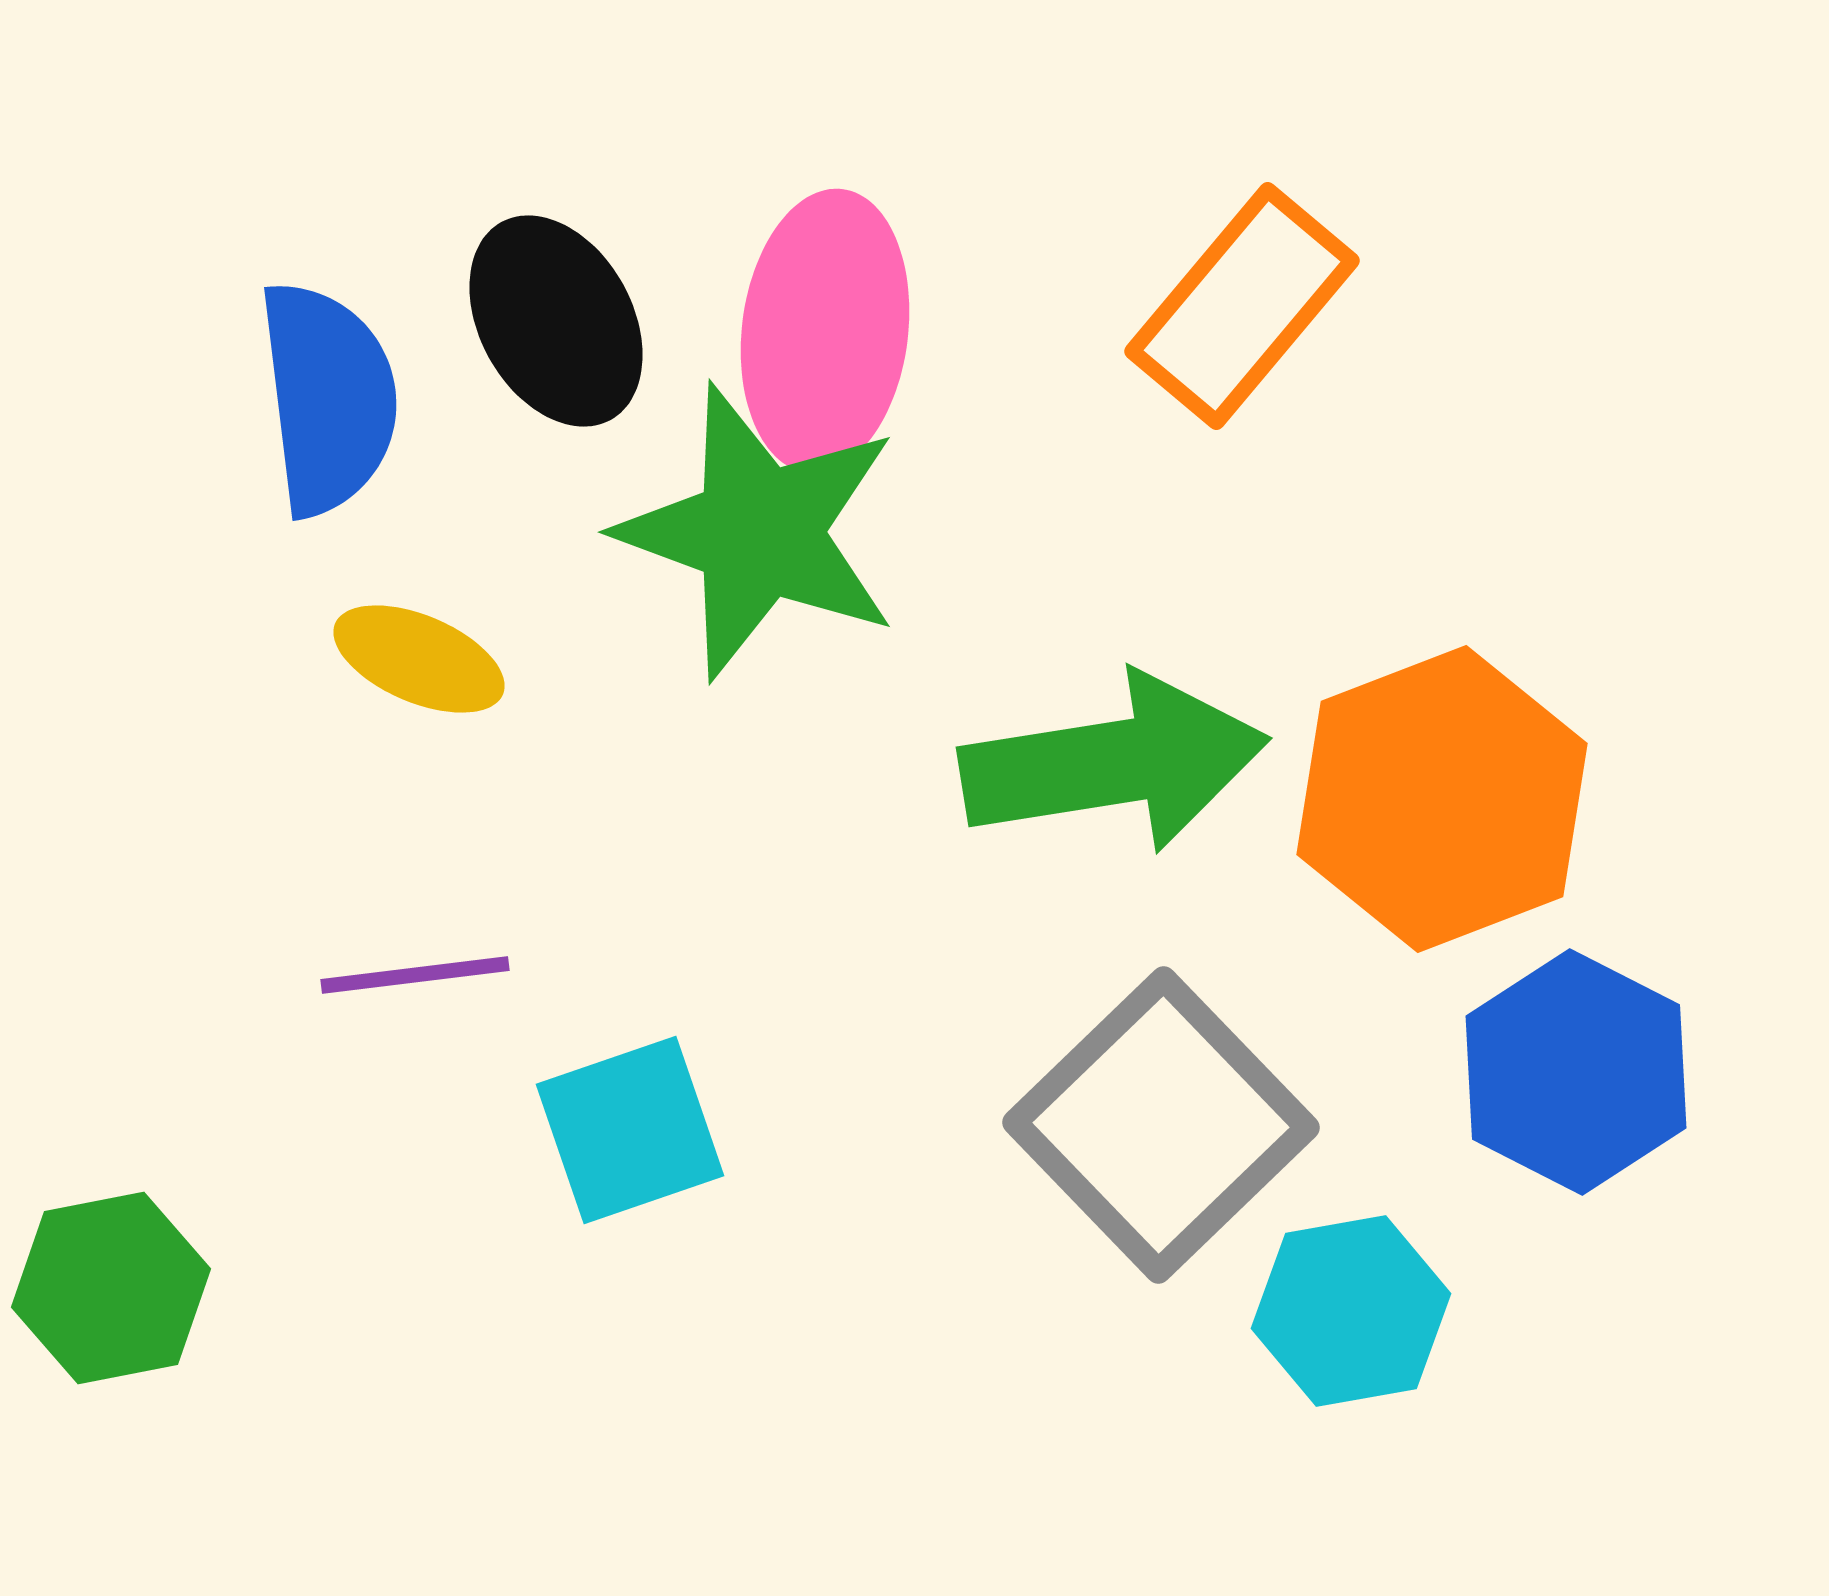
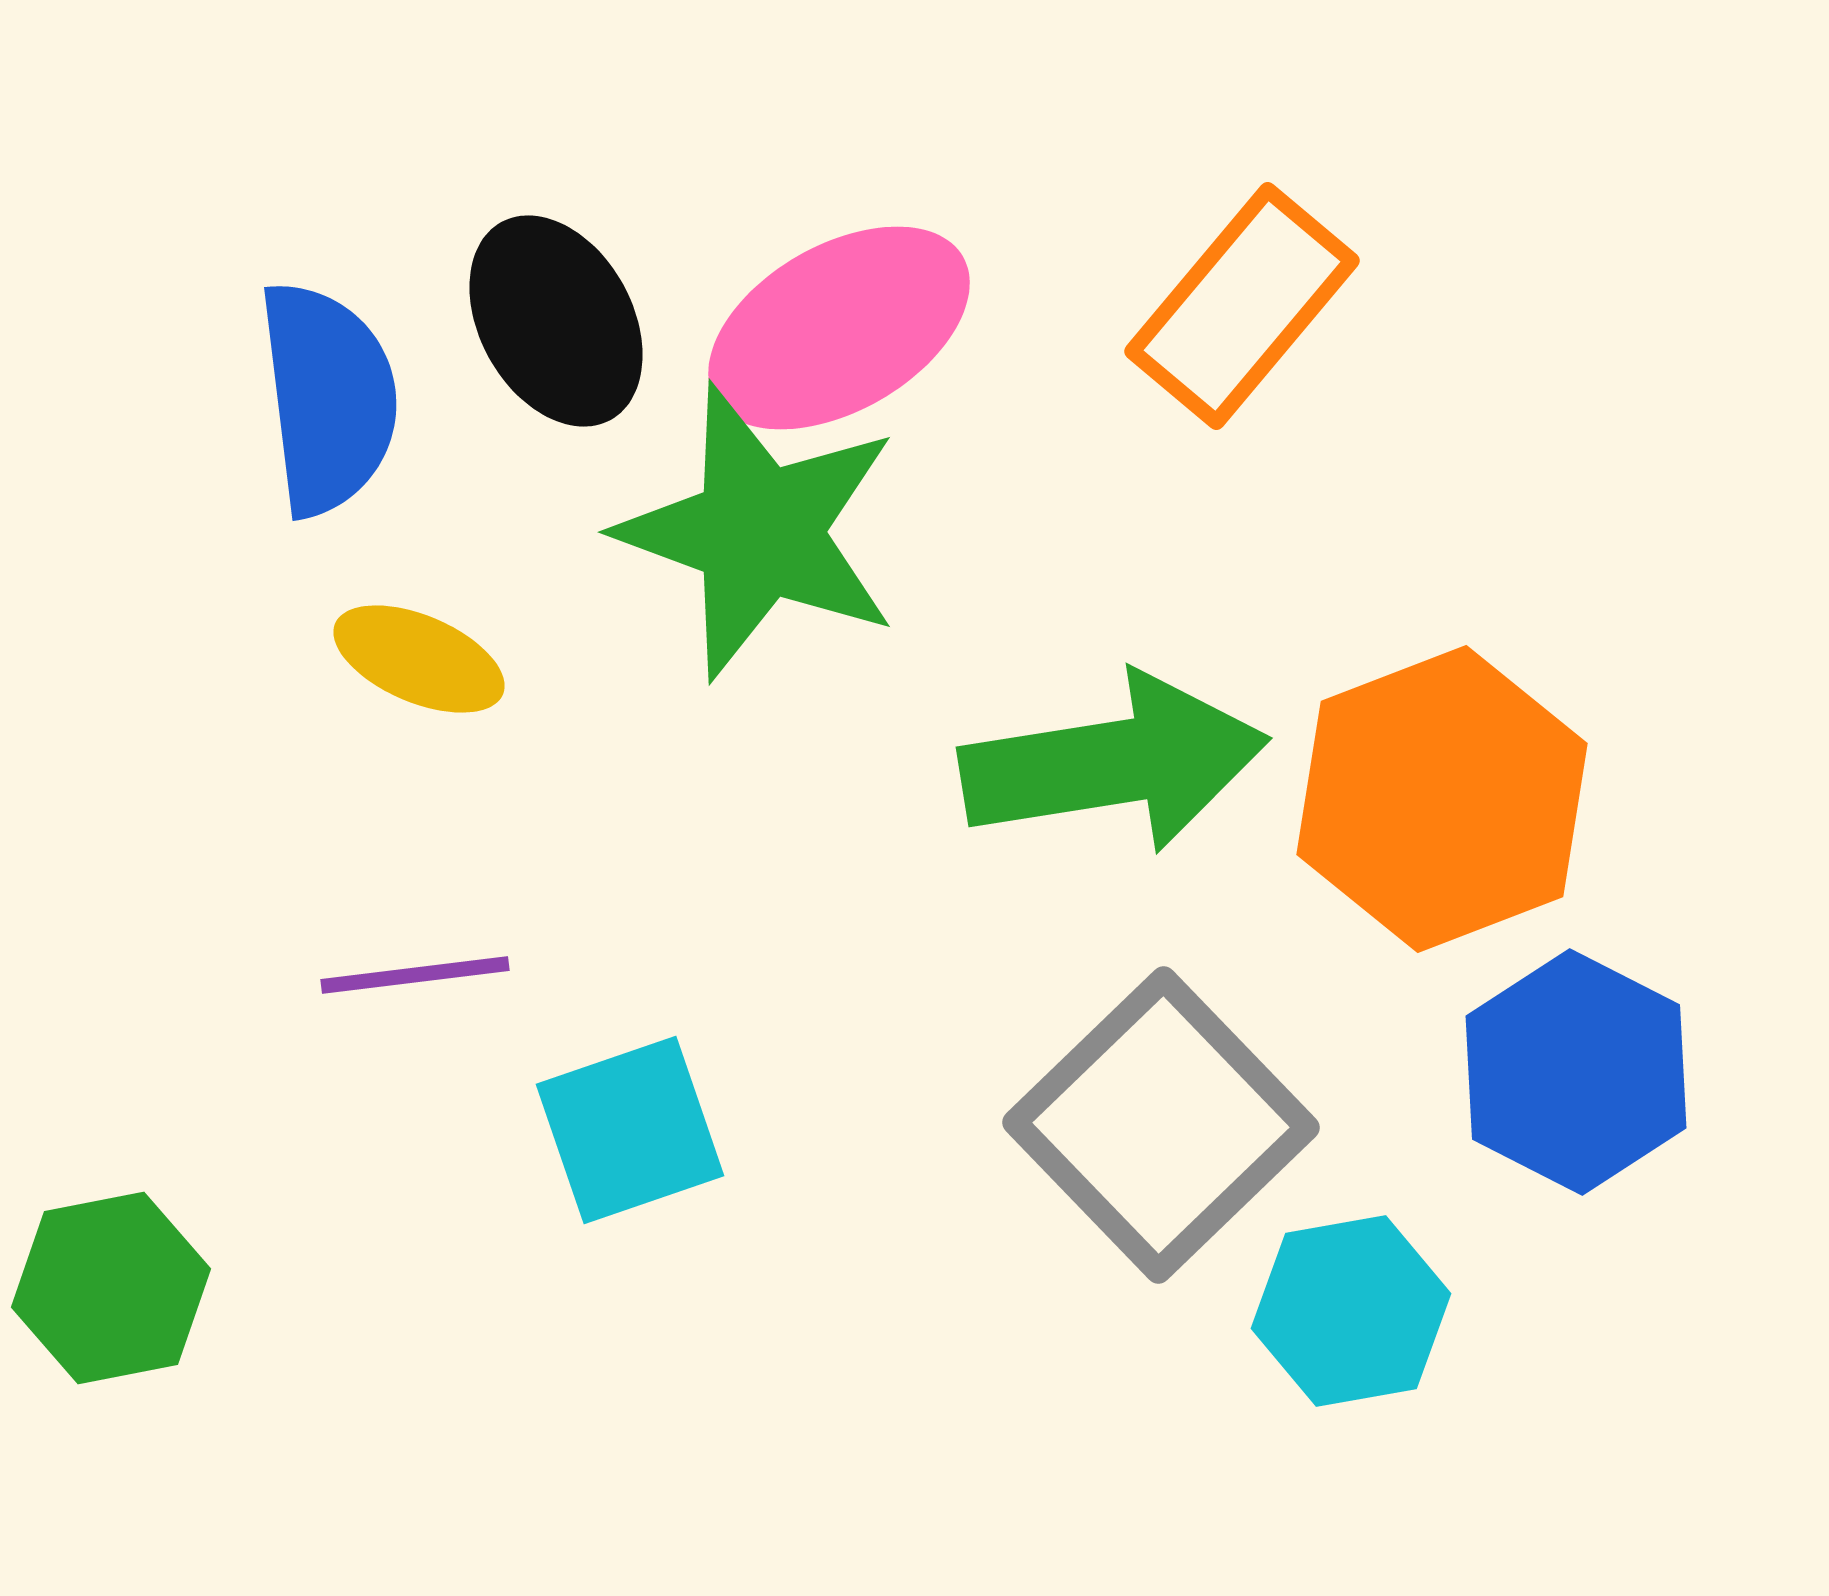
pink ellipse: moved 14 px right, 3 px up; rotated 53 degrees clockwise
